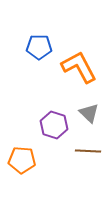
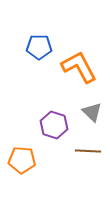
gray triangle: moved 3 px right, 1 px up
